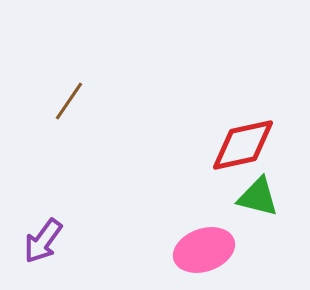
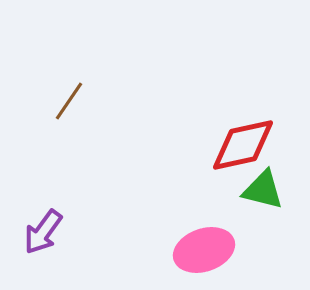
green triangle: moved 5 px right, 7 px up
purple arrow: moved 9 px up
